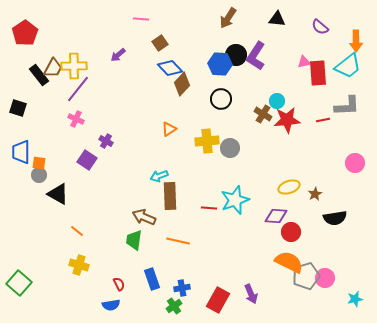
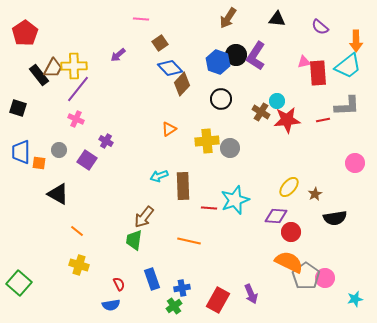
blue hexagon at (220, 64): moved 2 px left, 2 px up; rotated 15 degrees clockwise
brown cross at (263, 114): moved 2 px left, 2 px up
gray circle at (39, 175): moved 20 px right, 25 px up
yellow ellipse at (289, 187): rotated 30 degrees counterclockwise
brown rectangle at (170, 196): moved 13 px right, 10 px up
brown arrow at (144, 217): rotated 75 degrees counterclockwise
orange line at (178, 241): moved 11 px right
gray pentagon at (306, 276): rotated 20 degrees counterclockwise
